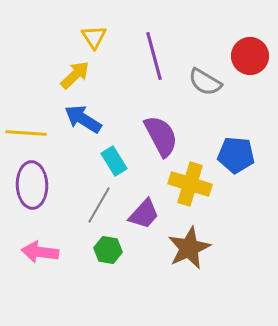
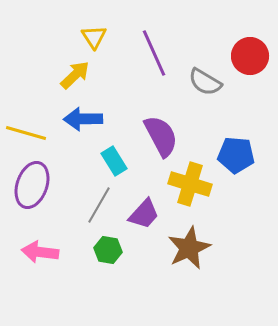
purple line: moved 3 px up; rotated 9 degrees counterclockwise
blue arrow: rotated 33 degrees counterclockwise
yellow line: rotated 12 degrees clockwise
purple ellipse: rotated 21 degrees clockwise
